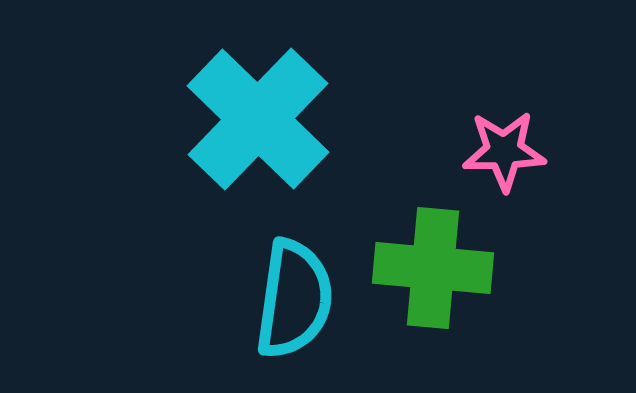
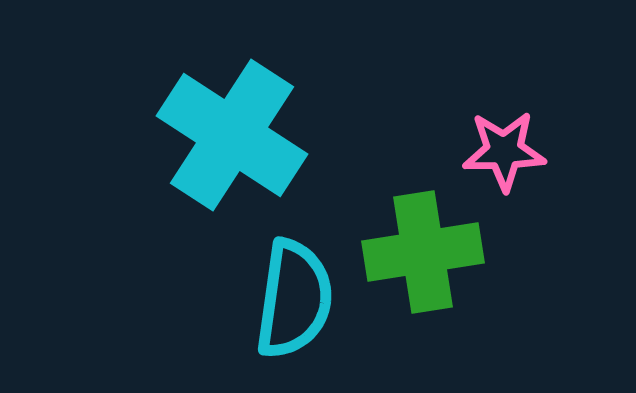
cyan cross: moved 26 px left, 16 px down; rotated 11 degrees counterclockwise
green cross: moved 10 px left, 16 px up; rotated 14 degrees counterclockwise
